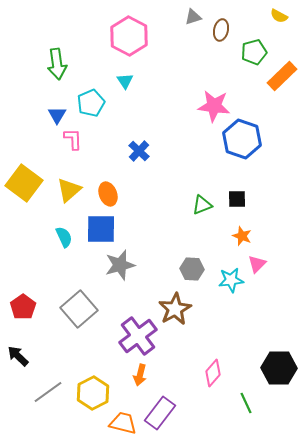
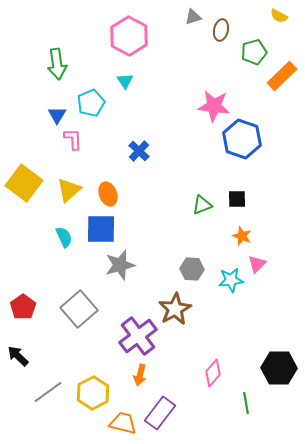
green line: rotated 15 degrees clockwise
